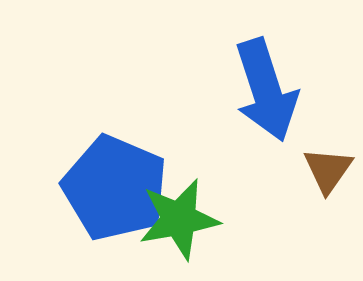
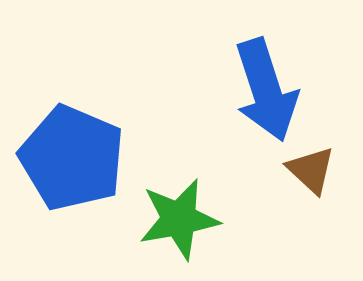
brown triangle: moved 17 px left; rotated 22 degrees counterclockwise
blue pentagon: moved 43 px left, 30 px up
